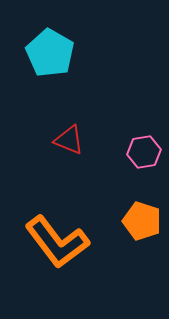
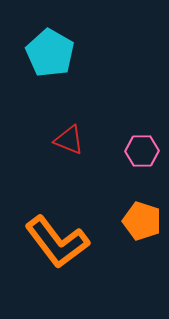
pink hexagon: moved 2 px left, 1 px up; rotated 8 degrees clockwise
